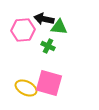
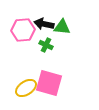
black arrow: moved 5 px down
green triangle: moved 3 px right
green cross: moved 2 px left, 1 px up
yellow ellipse: rotated 60 degrees counterclockwise
